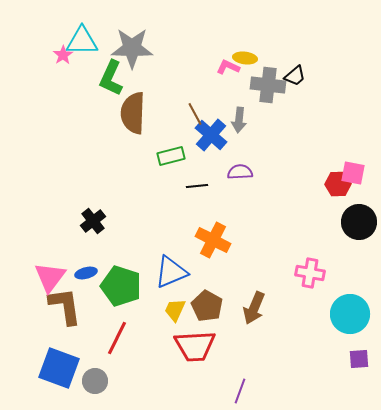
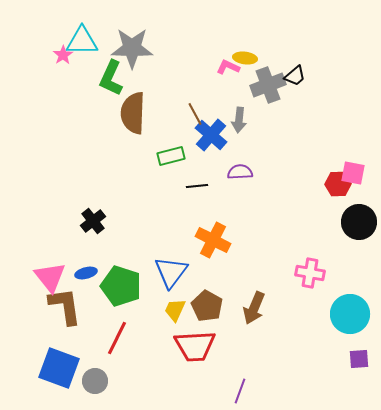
gray cross: rotated 28 degrees counterclockwise
blue triangle: rotated 30 degrees counterclockwise
pink triangle: rotated 16 degrees counterclockwise
